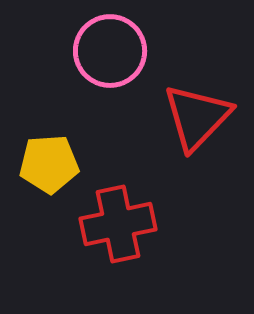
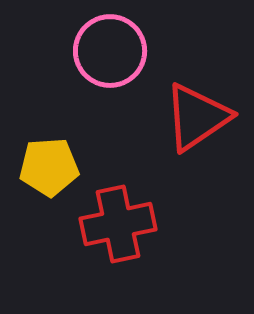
red triangle: rotated 12 degrees clockwise
yellow pentagon: moved 3 px down
